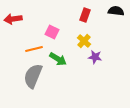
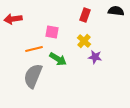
pink square: rotated 16 degrees counterclockwise
